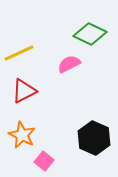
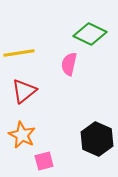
yellow line: rotated 16 degrees clockwise
pink semicircle: rotated 50 degrees counterclockwise
red triangle: rotated 12 degrees counterclockwise
black hexagon: moved 3 px right, 1 px down
pink square: rotated 36 degrees clockwise
